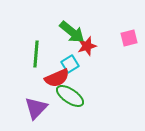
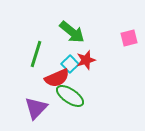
red star: moved 1 px left, 14 px down
green line: rotated 12 degrees clockwise
cyan square: rotated 12 degrees counterclockwise
